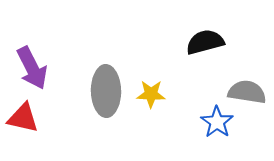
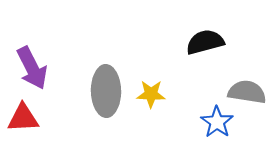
red triangle: rotated 16 degrees counterclockwise
